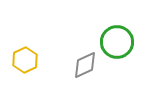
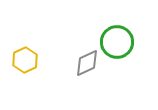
gray diamond: moved 2 px right, 2 px up
